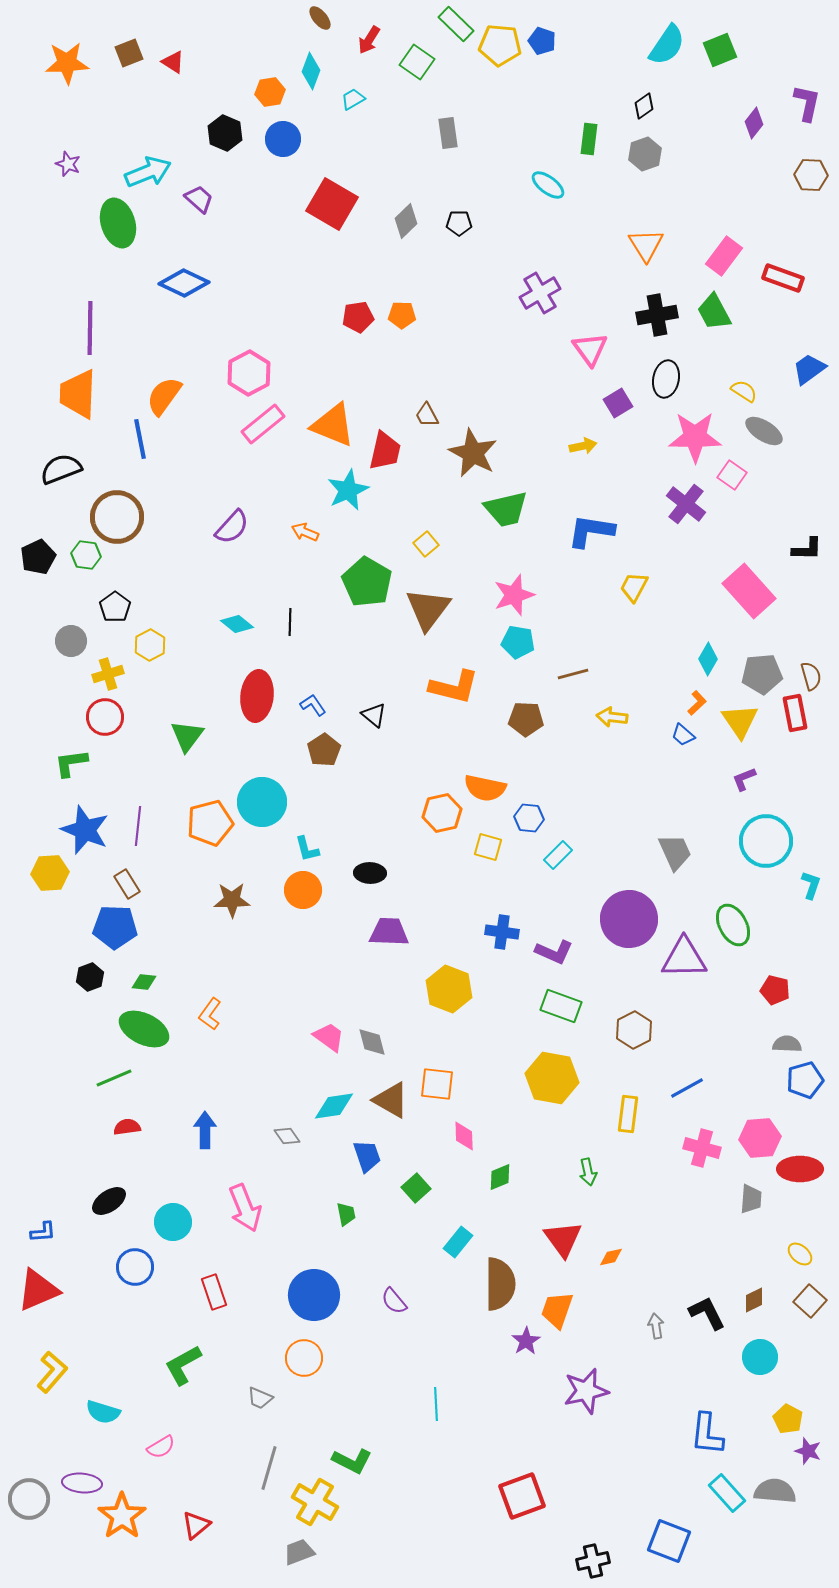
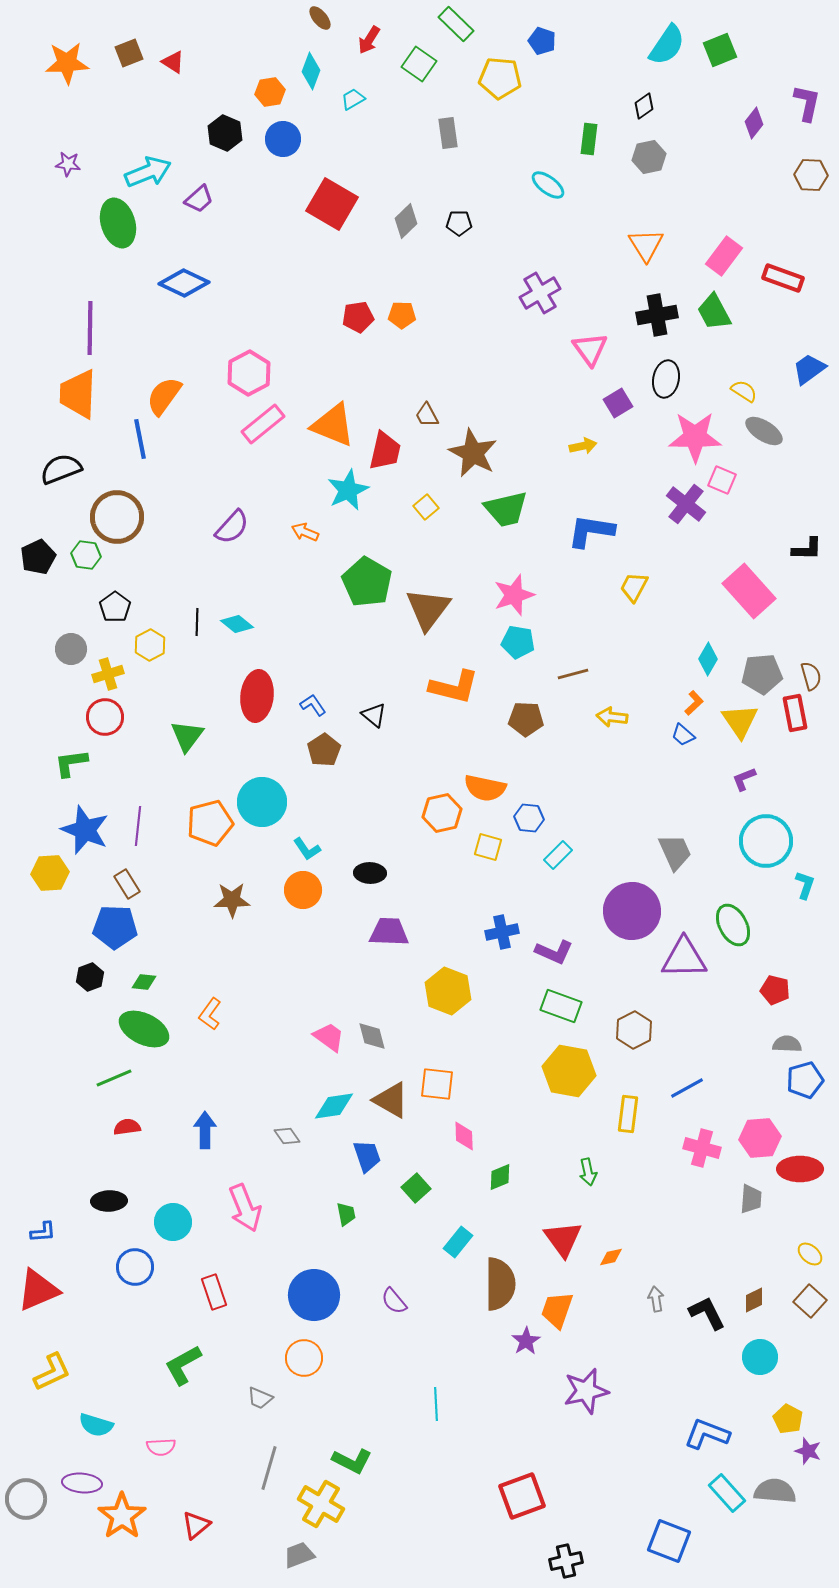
yellow pentagon at (500, 45): moved 33 px down
green square at (417, 62): moved 2 px right, 2 px down
gray hexagon at (645, 154): moved 4 px right, 3 px down; rotated 8 degrees clockwise
purple star at (68, 164): rotated 15 degrees counterclockwise
purple trapezoid at (199, 199): rotated 96 degrees clockwise
pink square at (732, 475): moved 10 px left, 5 px down; rotated 12 degrees counterclockwise
yellow square at (426, 544): moved 37 px up
black line at (290, 622): moved 93 px left
gray circle at (71, 641): moved 8 px down
orange L-shape at (697, 703): moved 3 px left
cyan L-shape at (307, 849): rotated 20 degrees counterclockwise
cyan L-shape at (811, 885): moved 6 px left
purple circle at (629, 919): moved 3 px right, 8 px up
blue cross at (502, 932): rotated 20 degrees counterclockwise
yellow hexagon at (449, 989): moved 1 px left, 2 px down
gray diamond at (372, 1042): moved 6 px up
yellow hexagon at (552, 1078): moved 17 px right, 7 px up
black ellipse at (109, 1201): rotated 32 degrees clockwise
yellow ellipse at (800, 1254): moved 10 px right
gray arrow at (656, 1326): moved 27 px up
yellow L-shape at (52, 1372): rotated 24 degrees clockwise
cyan semicircle at (103, 1412): moved 7 px left, 13 px down
blue L-shape at (707, 1434): rotated 105 degrees clockwise
pink semicircle at (161, 1447): rotated 28 degrees clockwise
gray circle at (29, 1499): moved 3 px left
yellow cross at (315, 1502): moved 6 px right, 2 px down
gray trapezoid at (299, 1552): moved 3 px down
black cross at (593, 1561): moved 27 px left
